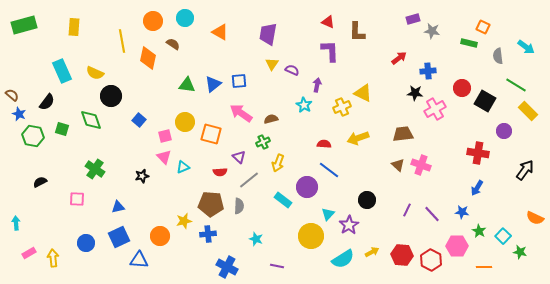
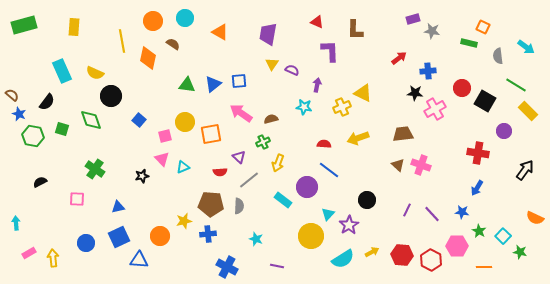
red triangle at (328, 22): moved 11 px left
brown L-shape at (357, 32): moved 2 px left, 2 px up
cyan star at (304, 105): moved 2 px down; rotated 21 degrees counterclockwise
orange square at (211, 134): rotated 25 degrees counterclockwise
pink triangle at (164, 157): moved 2 px left, 2 px down
